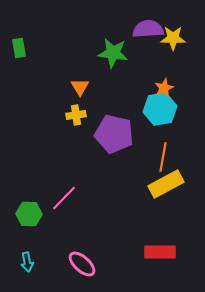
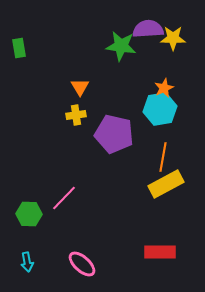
green star: moved 8 px right, 7 px up
